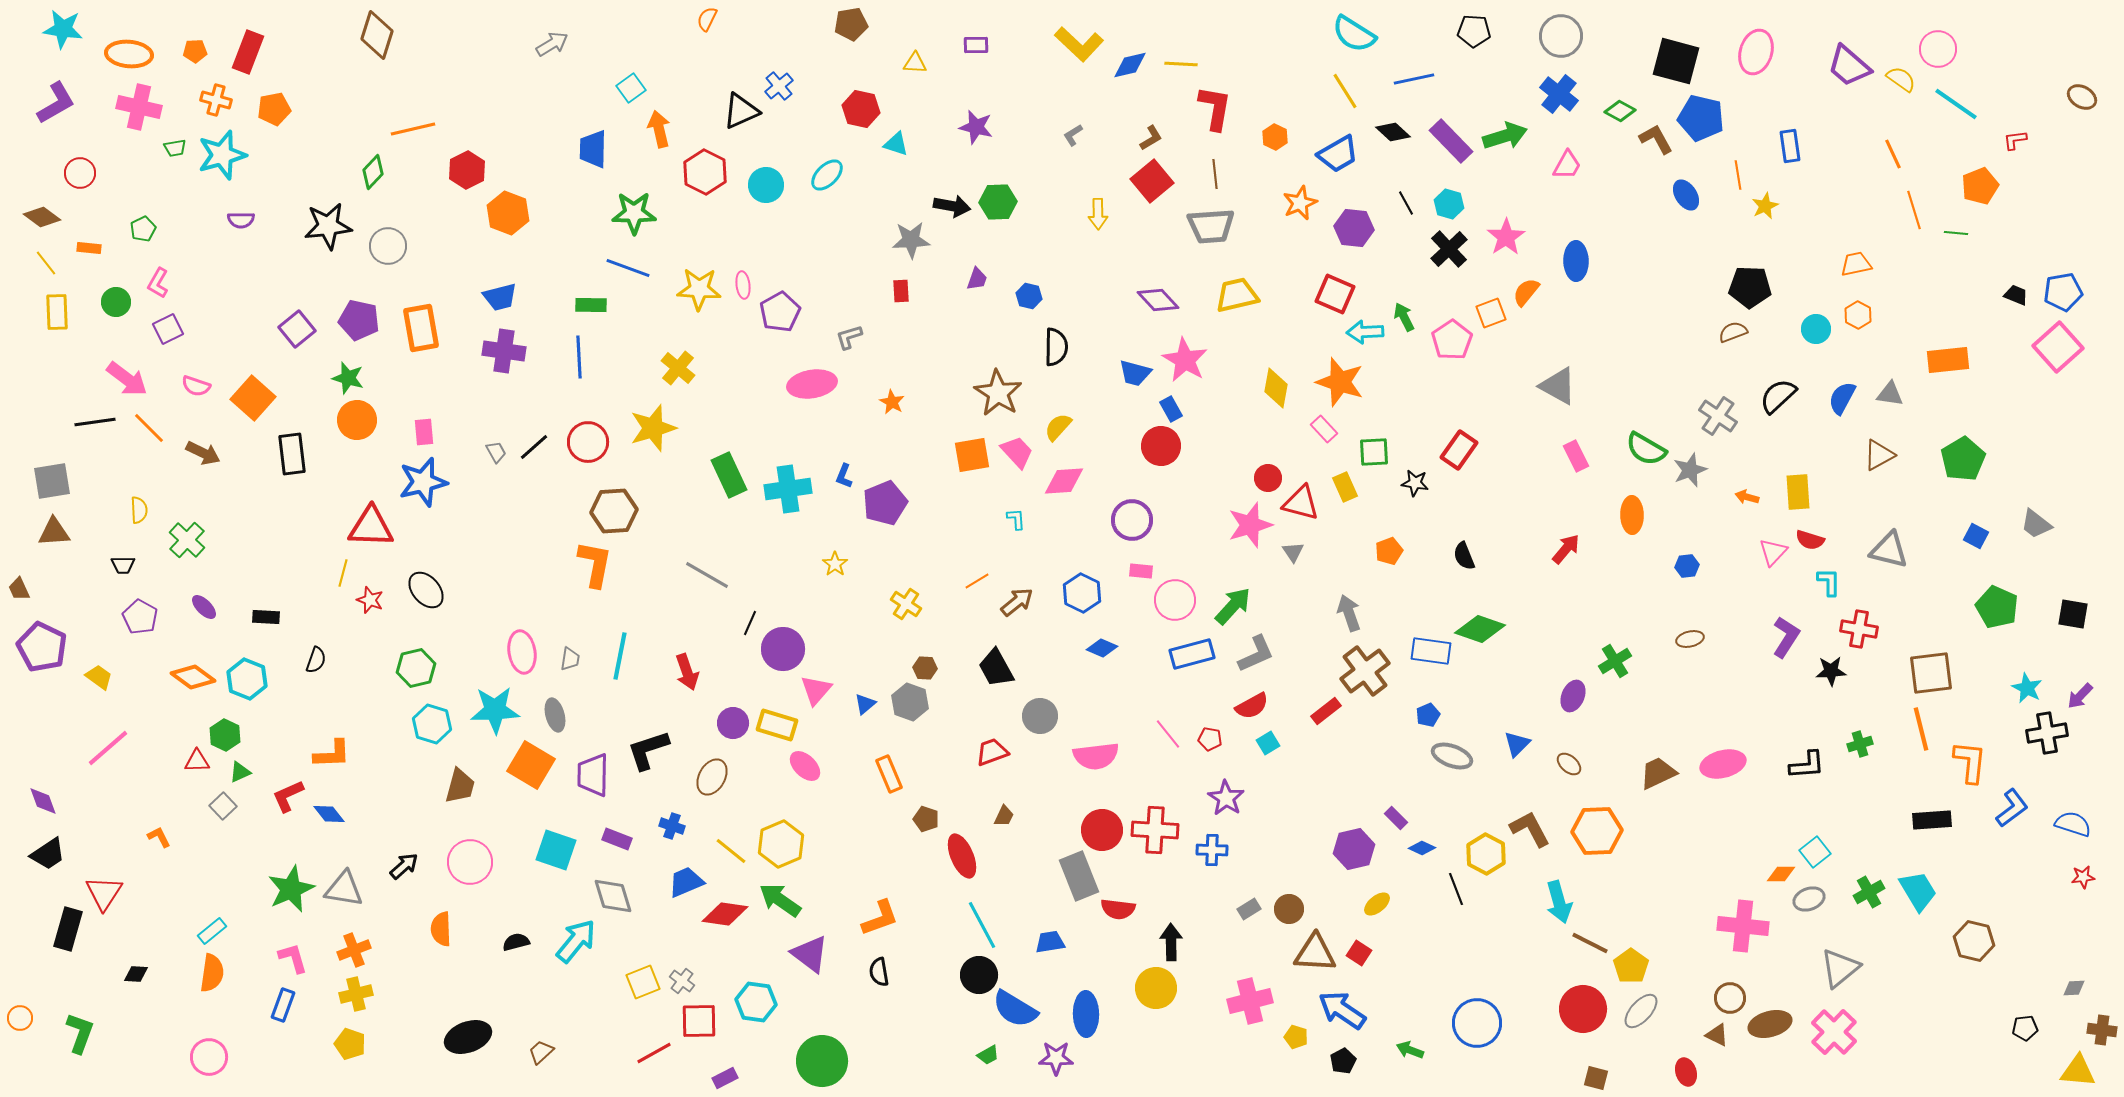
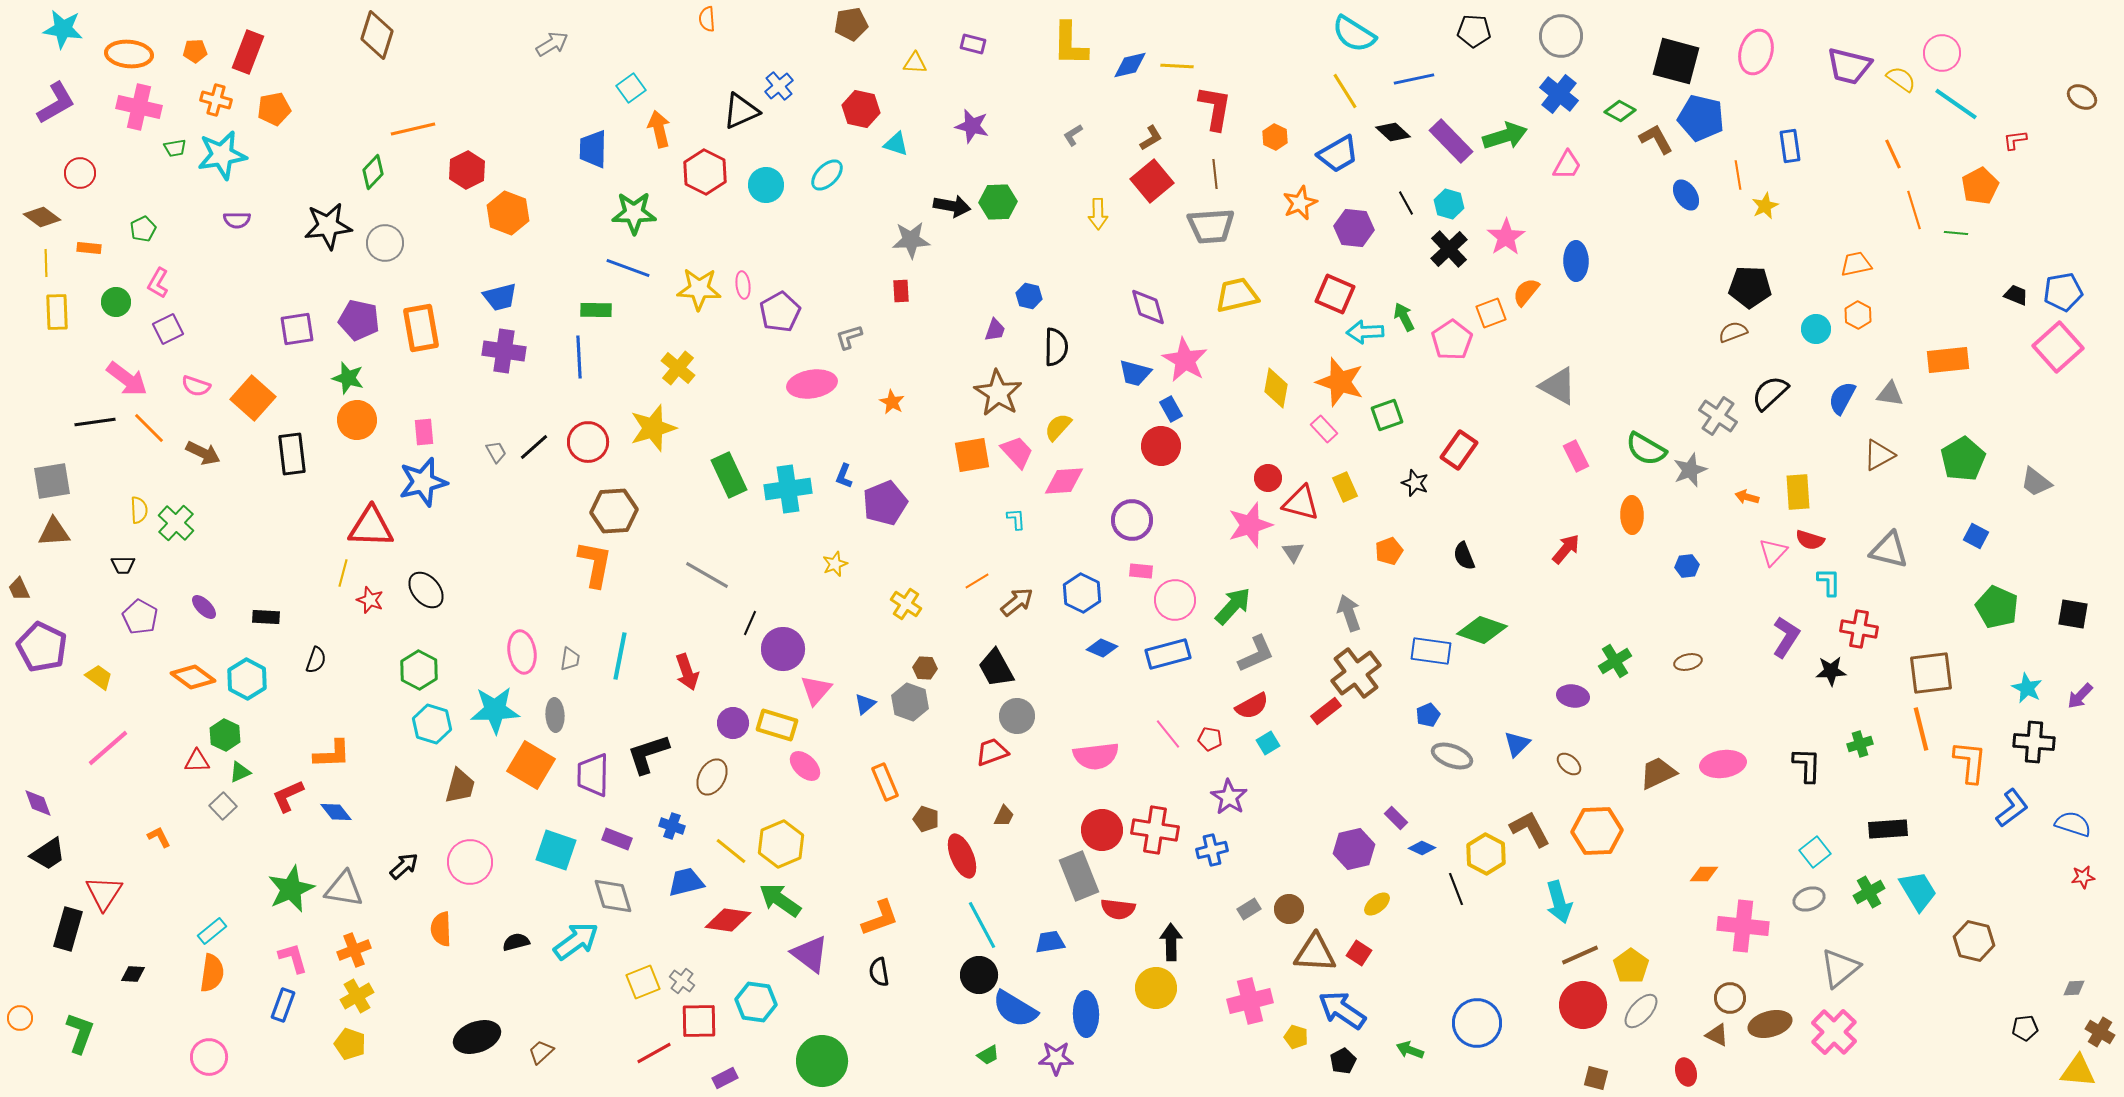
orange semicircle at (707, 19): rotated 30 degrees counterclockwise
yellow L-shape at (1079, 44): moved 9 px left; rotated 48 degrees clockwise
purple rectangle at (976, 45): moved 3 px left, 1 px up; rotated 15 degrees clockwise
pink circle at (1938, 49): moved 4 px right, 4 px down
yellow line at (1181, 64): moved 4 px left, 2 px down
purple trapezoid at (1849, 66): rotated 27 degrees counterclockwise
purple star at (976, 127): moved 4 px left, 1 px up
cyan star at (222, 155): rotated 6 degrees clockwise
orange pentagon at (1980, 186): rotated 6 degrees counterclockwise
purple semicircle at (241, 220): moved 4 px left
gray circle at (388, 246): moved 3 px left, 3 px up
yellow line at (46, 263): rotated 36 degrees clockwise
purple trapezoid at (977, 279): moved 18 px right, 51 px down
purple diamond at (1158, 300): moved 10 px left, 7 px down; rotated 27 degrees clockwise
green rectangle at (591, 305): moved 5 px right, 5 px down
purple square at (297, 329): rotated 30 degrees clockwise
black semicircle at (1778, 396): moved 8 px left, 3 px up
green square at (1374, 452): moved 13 px right, 37 px up; rotated 16 degrees counterclockwise
black star at (1415, 483): rotated 12 degrees clockwise
gray trapezoid at (2036, 524): moved 42 px up
green cross at (187, 540): moved 11 px left, 17 px up
yellow star at (835, 564): rotated 15 degrees clockwise
green diamond at (1480, 629): moved 2 px right, 1 px down
brown ellipse at (1690, 639): moved 2 px left, 23 px down
blue rectangle at (1192, 654): moved 24 px left
green hexagon at (416, 668): moved 3 px right, 2 px down; rotated 18 degrees counterclockwise
brown cross at (1365, 671): moved 9 px left, 2 px down
cyan hexagon at (247, 679): rotated 6 degrees clockwise
purple ellipse at (1573, 696): rotated 76 degrees clockwise
gray ellipse at (555, 715): rotated 12 degrees clockwise
gray circle at (1040, 716): moved 23 px left
black cross at (2047, 733): moved 13 px left, 9 px down; rotated 15 degrees clockwise
black L-shape at (648, 750): moved 4 px down
pink ellipse at (1723, 764): rotated 6 degrees clockwise
black L-shape at (1807, 765): rotated 84 degrees counterclockwise
orange rectangle at (889, 774): moved 4 px left, 8 px down
purple star at (1226, 798): moved 3 px right, 1 px up
purple diamond at (43, 801): moved 5 px left, 2 px down
blue diamond at (329, 814): moved 7 px right, 2 px up
black rectangle at (1932, 820): moved 44 px left, 9 px down
red cross at (1155, 830): rotated 6 degrees clockwise
blue cross at (1212, 850): rotated 16 degrees counterclockwise
orange diamond at (1781, 874): moved 77 px left
blue trapezoid at (686, 882): rotated 9 degrees clockwise
red diamond at (725, 914): moved 3 px right, 6 px down
cyan arrow at (576, 941): rotated 15 degrees clockwise
brown line at (1590, 943): moved 10 px left, 12 px down; rotated 51 degrees counterclockwise
black diamond at (136, 974): moved 3 px left
yellow cross at (356, 994): moved 1 px right, 2 px down; rotated 16 degrees counterclockwise
red circle at (1583, 1009): moved 4 px up
brown cross at (2102, 1030): moved 2 px left, 2 px down; rotated 24 degrees clockwise
black ellipse at (468, 1037): moved 9 px right
